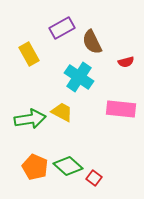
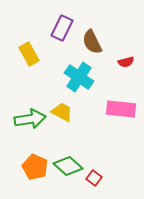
purple rectangle: rotated 35 degrees counterclockwise
